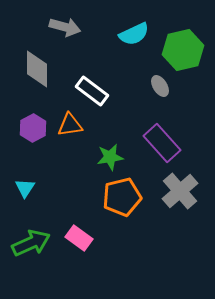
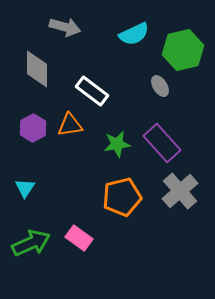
green star: moved 7 px right, 13 px up
